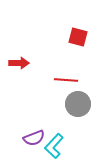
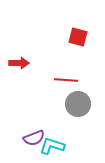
cyan L-shape: moved 2 px left; rotated 65 degrees clockwise
